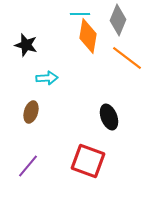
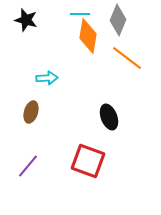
black star: moved 25 px up
